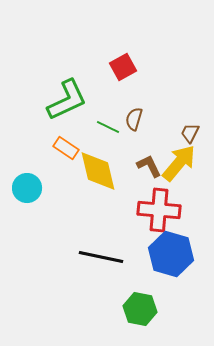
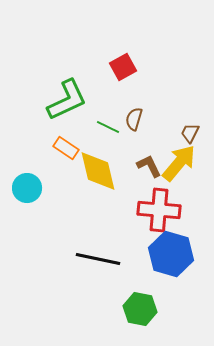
black line: moved 3 px left, 2 px down
